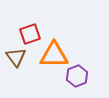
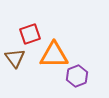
brown triangle: moved 1 px left, 1 px down
